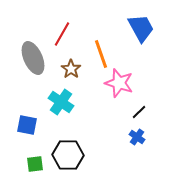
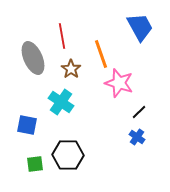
blue trapezoid: moved 1 px left, 1 px up
red line: moved 2 px down; rotated 40 degrees counterclockwise
